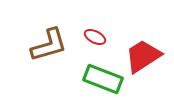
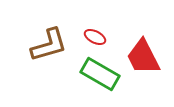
red trapezoid: moved 1 px down; rotated 84 degrees counterclockwise
green rectangle: moved 3 px left, 5 px up; rotated 9 degrees clockwise
